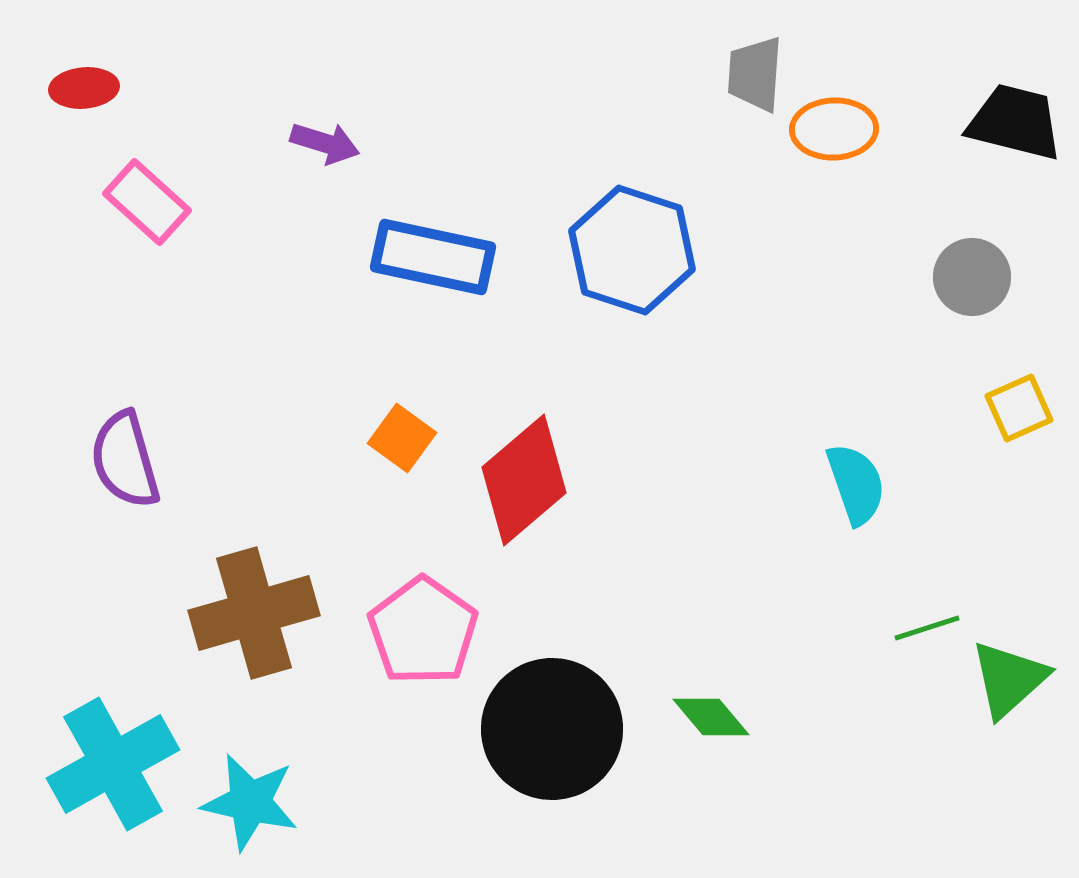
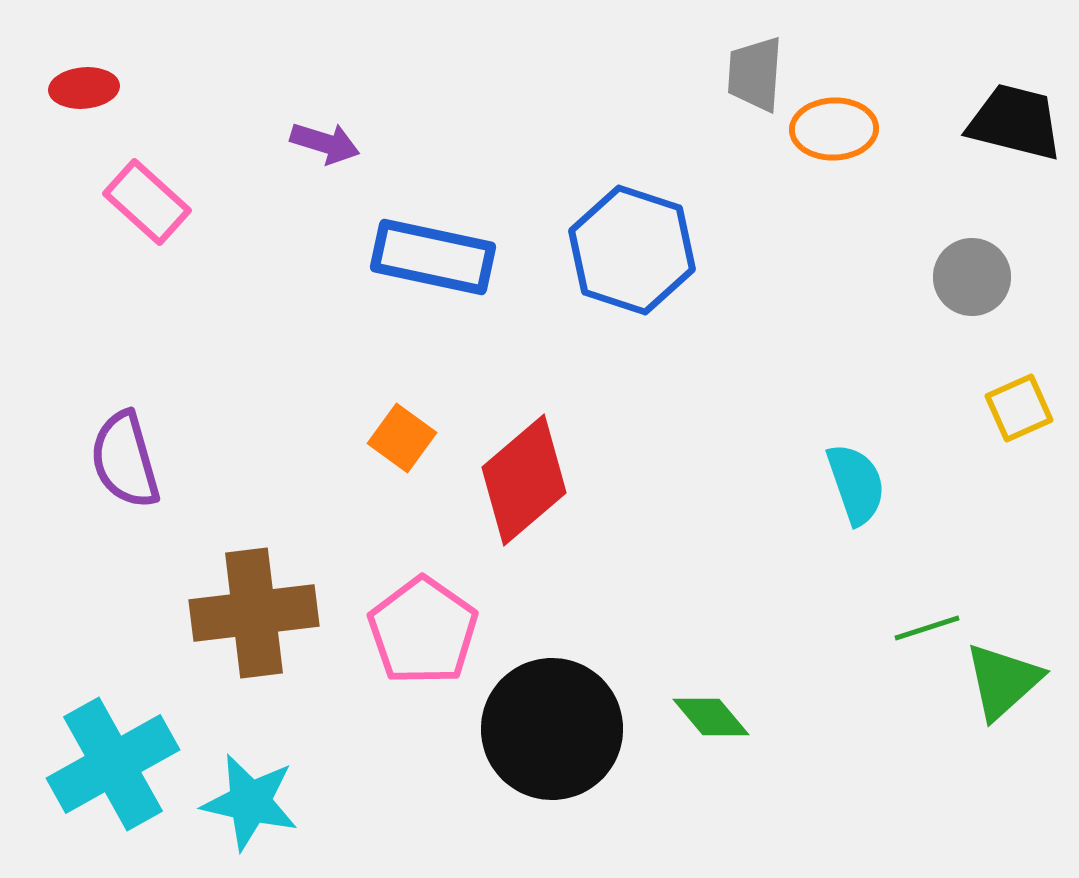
brown cross: rotated 9 degrees clockwise
green triangle: moved 6 px left, 2 px down
